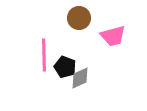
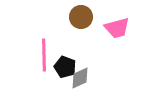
brown circle: moved 2 px right, 1 px up
pink trapezoid: moved 4 px right, 8 px up
